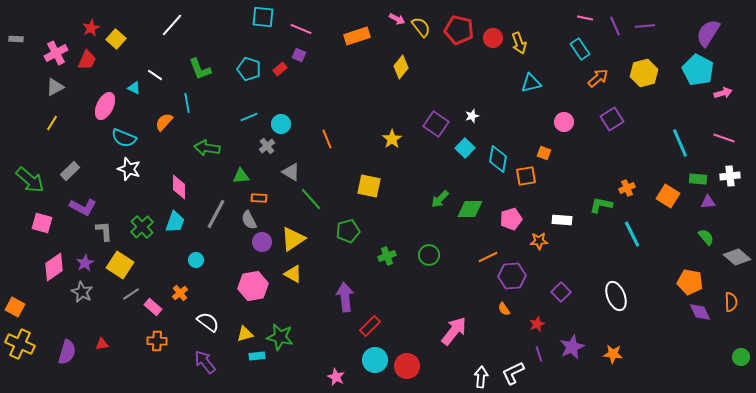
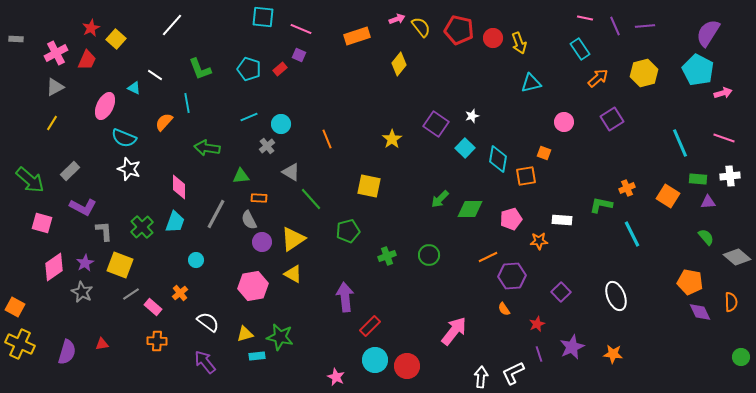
pink arrow at (397, 19): rotated 49 degrees counterclockwise
yellow diamond at (401, 67): moved 2 px left, 3 px up
yellow square at (120, 265): rotated 12 degrees counterclockwise
